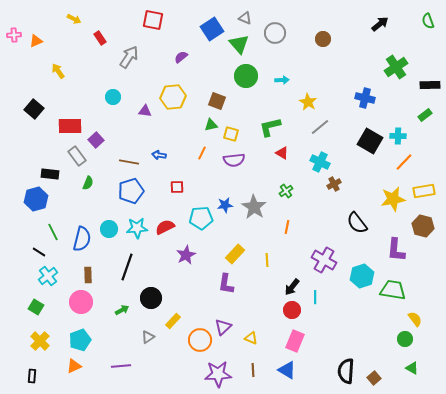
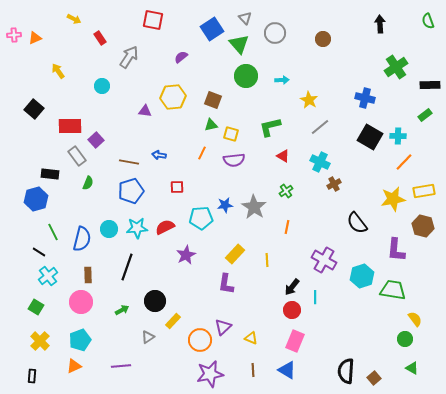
gray triangle at (245, 18): rotated 24 degrees clockwise
black arrow at (380, 24): rotated 54 degrees counterclockwise
orange triangle at (36, 41): moved 1 px left, 3 px up
cyan circle at (113, 97): moved 11 px left, 11 px up
brown square at (217, 101): moved 4 px left, 1 px up
yellow star at (308, 102): moved 1 px right, 2 px up
black square at (370, 141): moved 4 px up
red triangle at (282, 153): moved 1 px right, 3 px down
black circle at (151, 298): moved 4 px right, 3 px down
purple star at (218, 374): moved 8 px left; rotated 8 degrees counterclockwise
